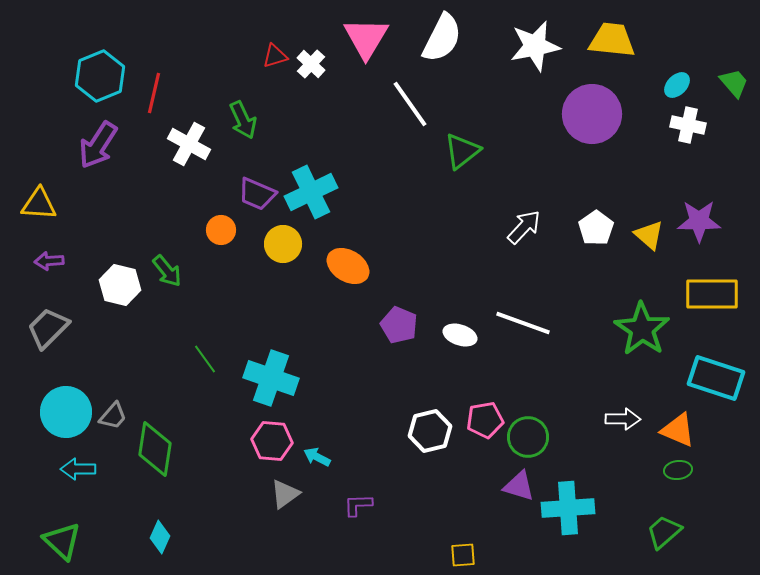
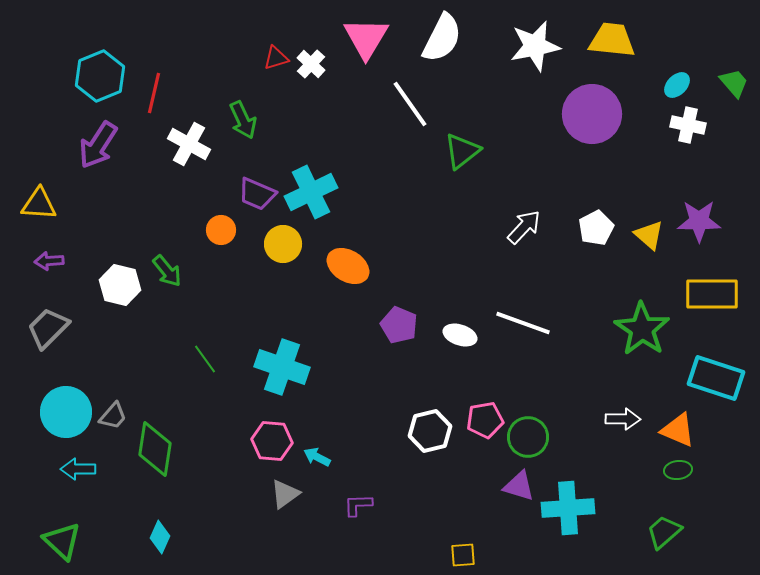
red triangle at (275, 56): moved 1 px right, 2 px down
white pentagon at (596, 228): rotated 8 degrees clockwise
cyan cross at (271, 378): moved 11 px right, 11 px up
